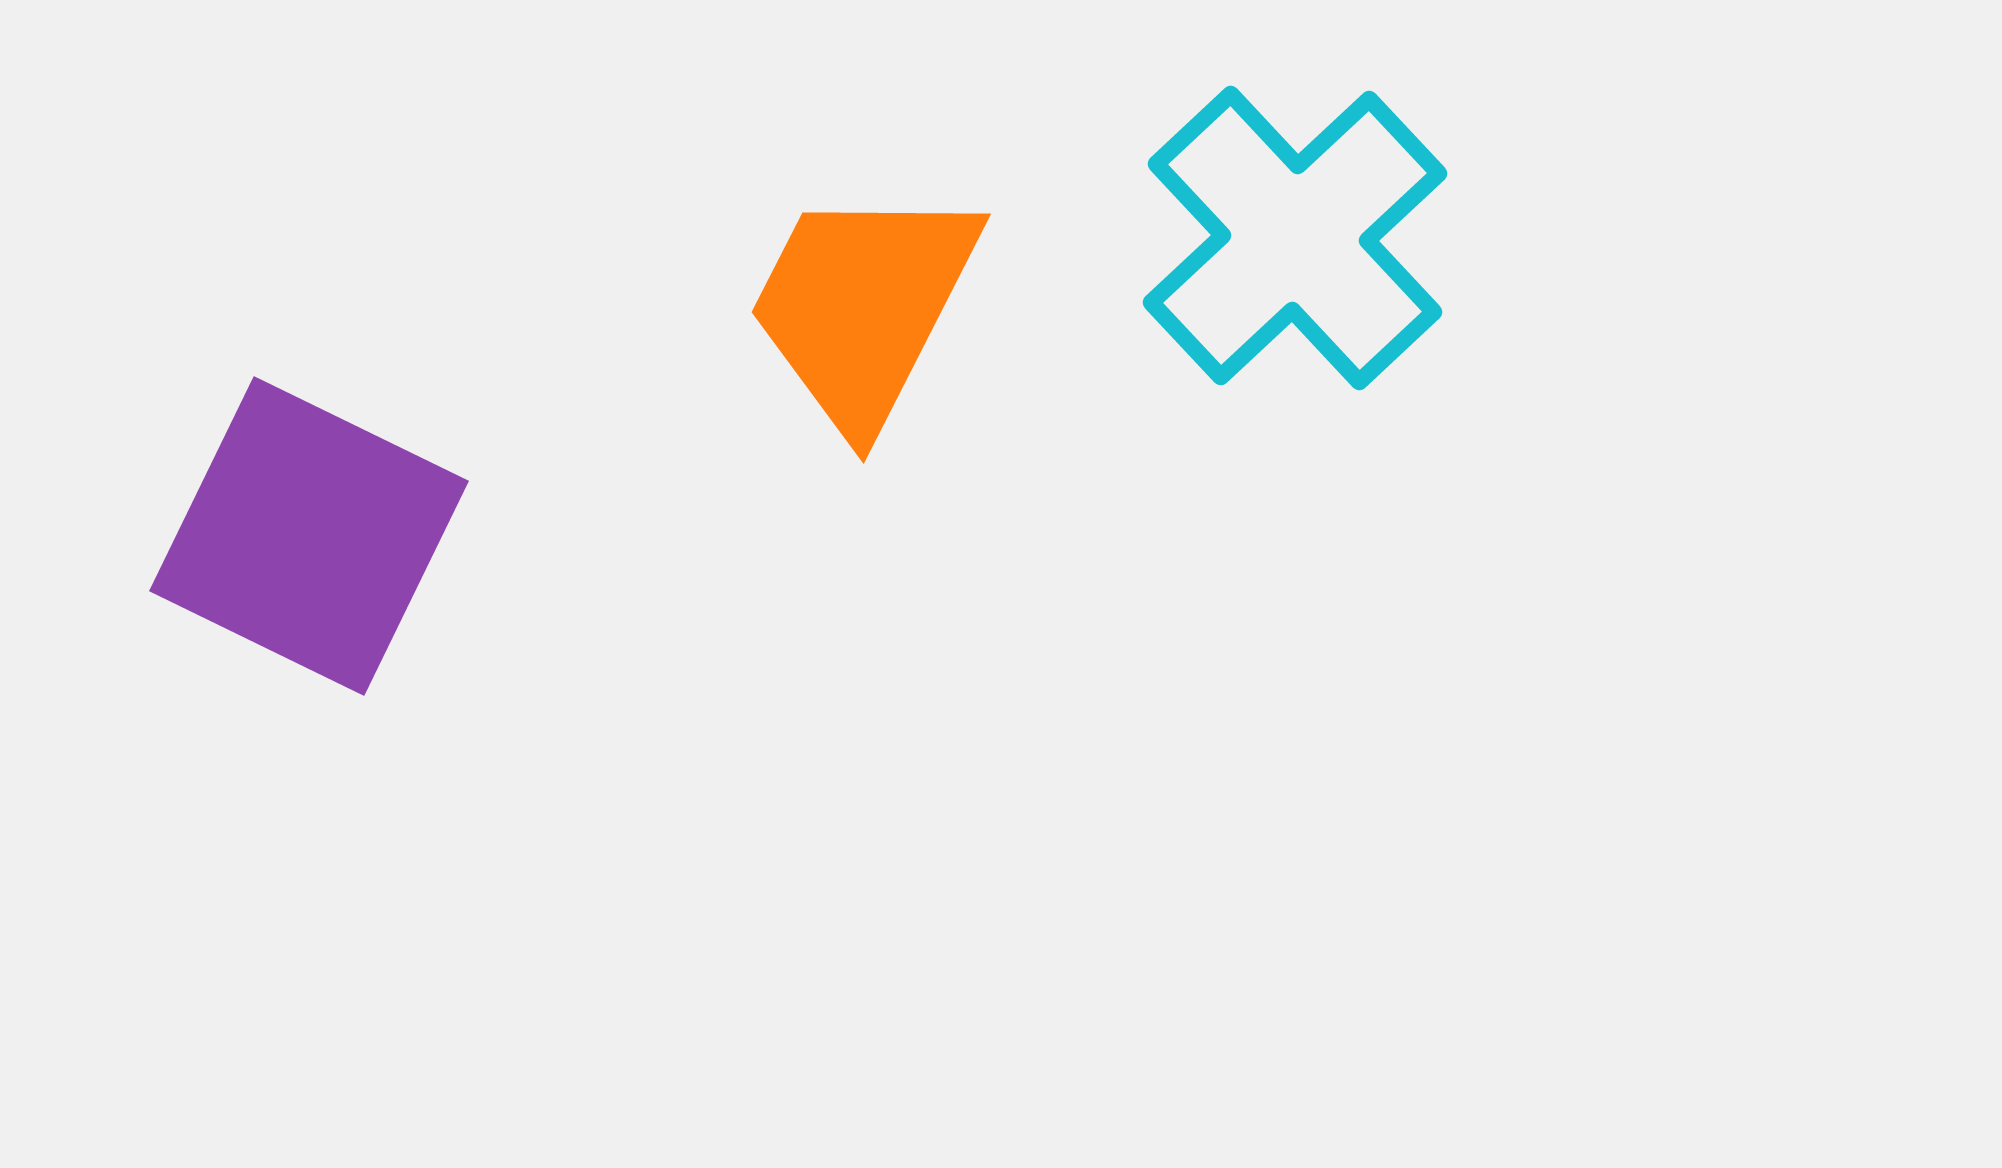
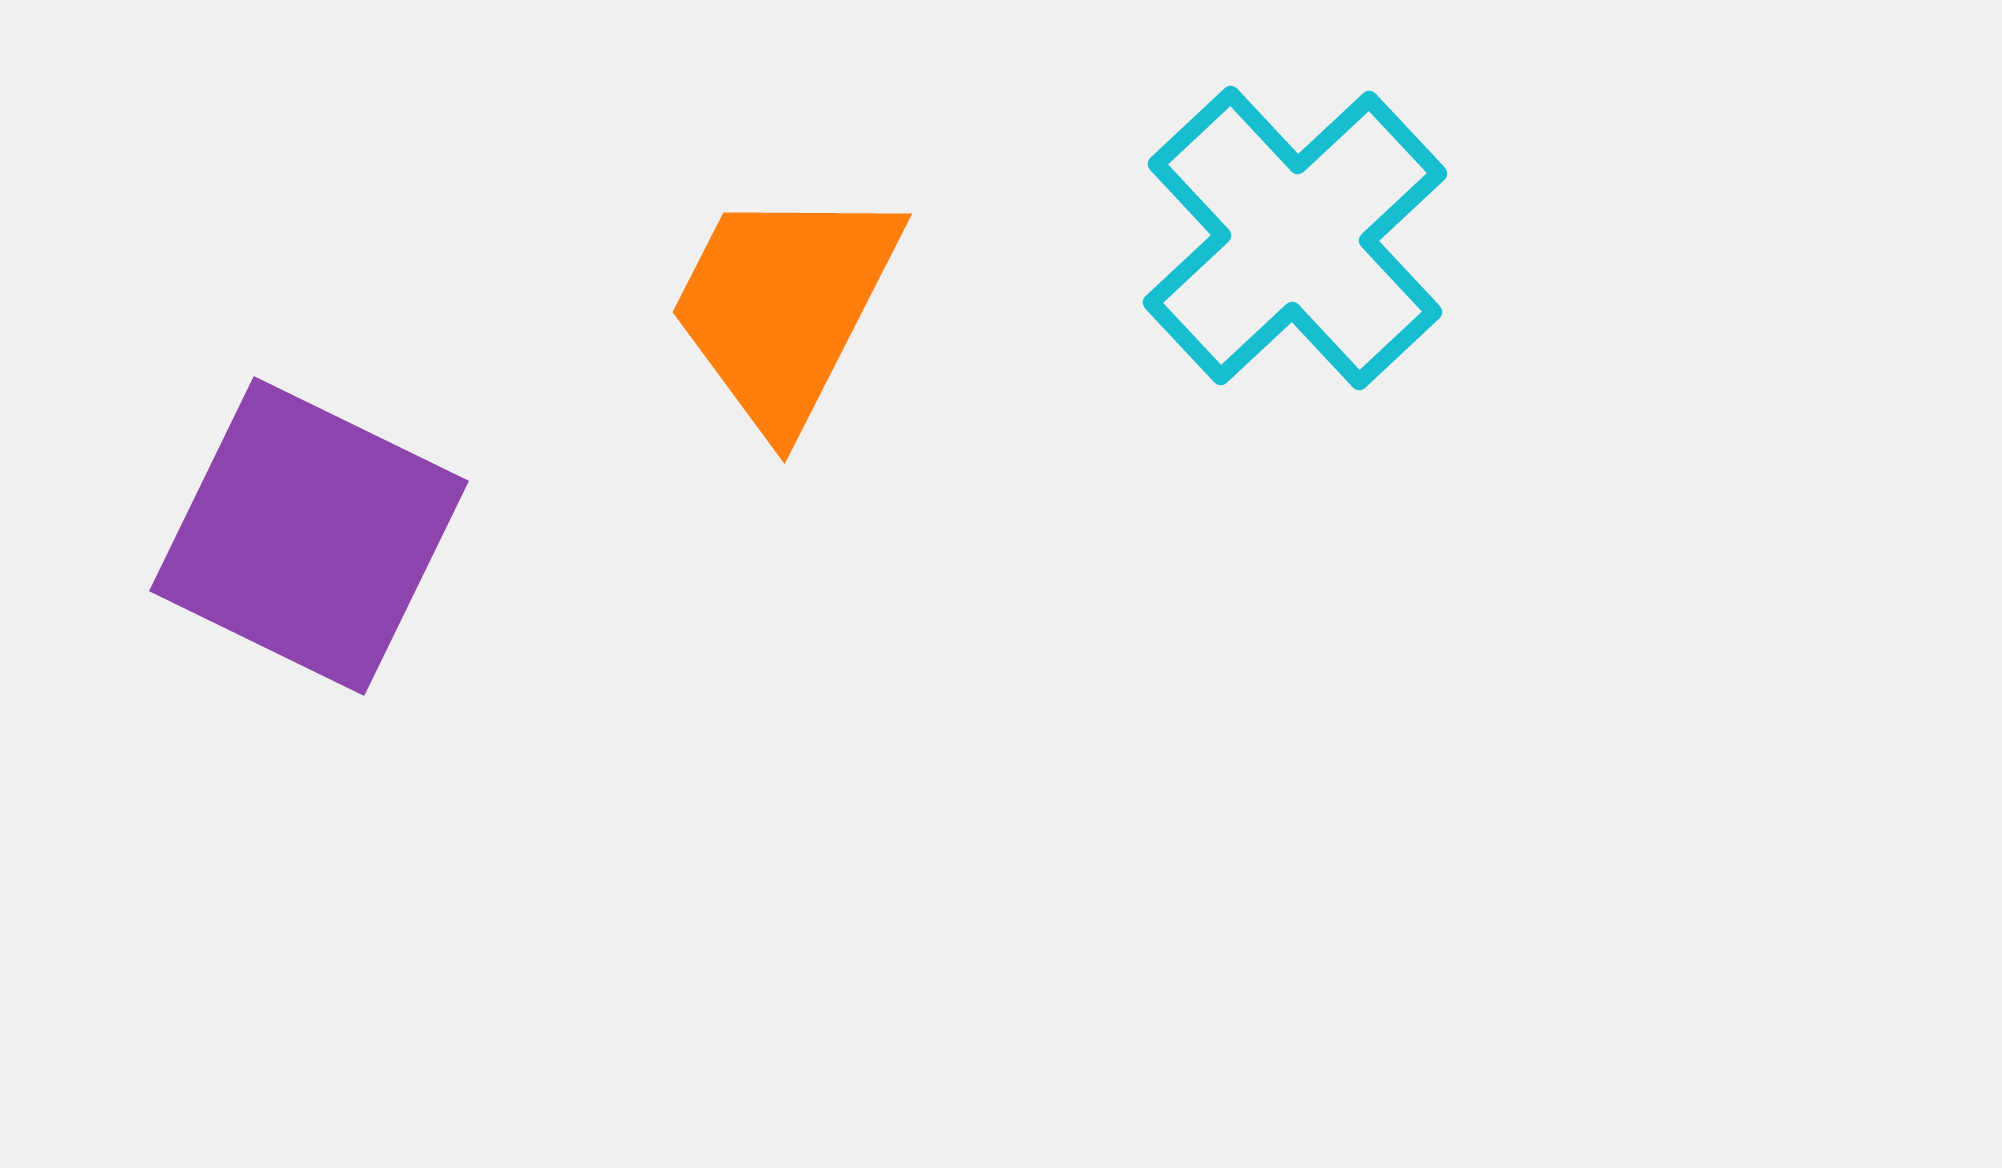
orange trapezoid: moved 79 px left
